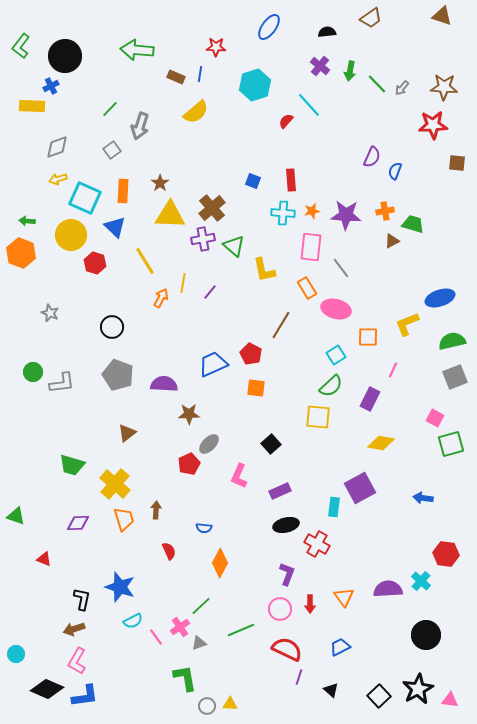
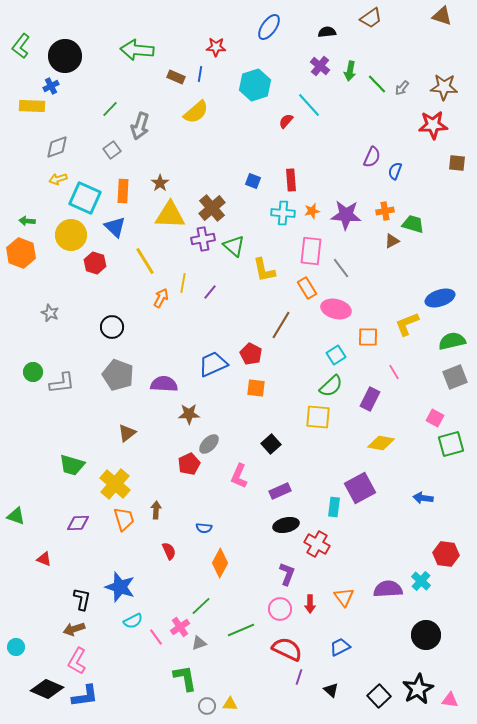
pink rectangle at (311, 247): moved 4 px down
pink line at (393, 370): moved 1 px right, 2 px down; rotated 56 degrees counterclockwise
cyan circle at (16, 654): moved 7 px up
